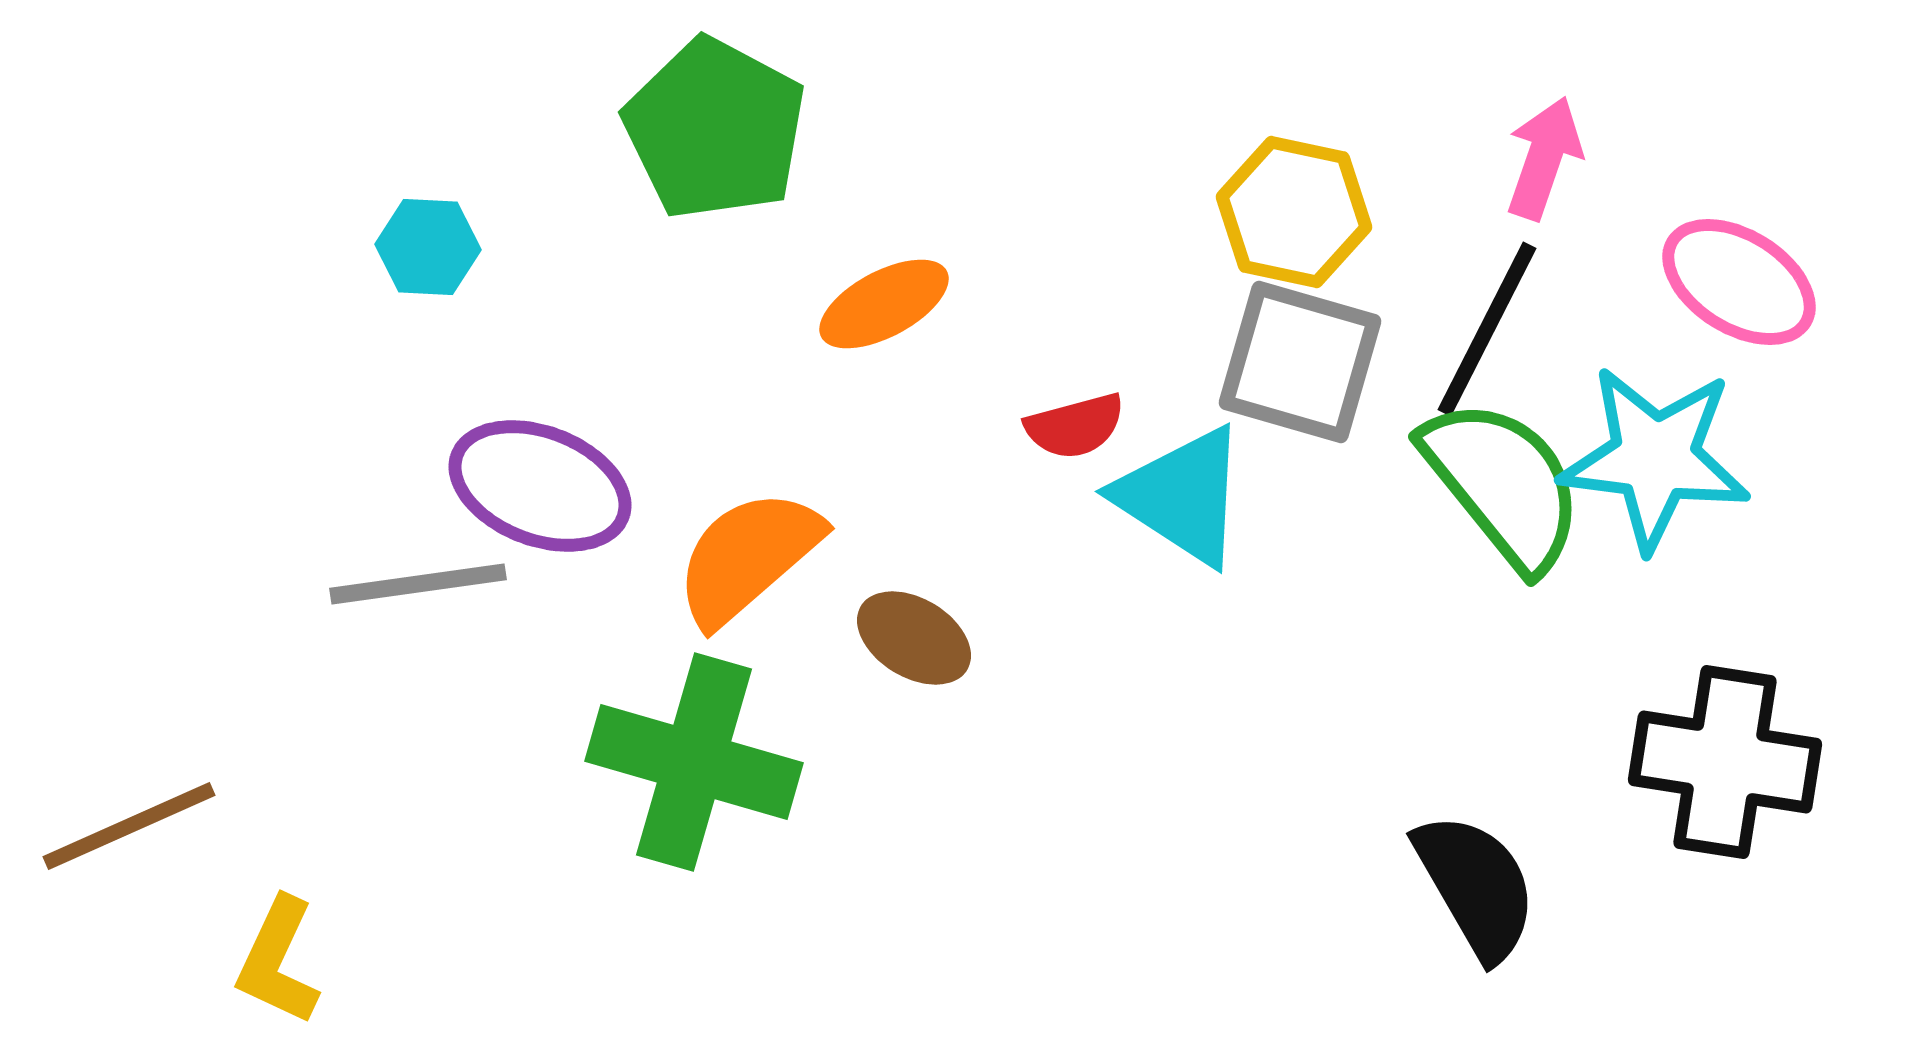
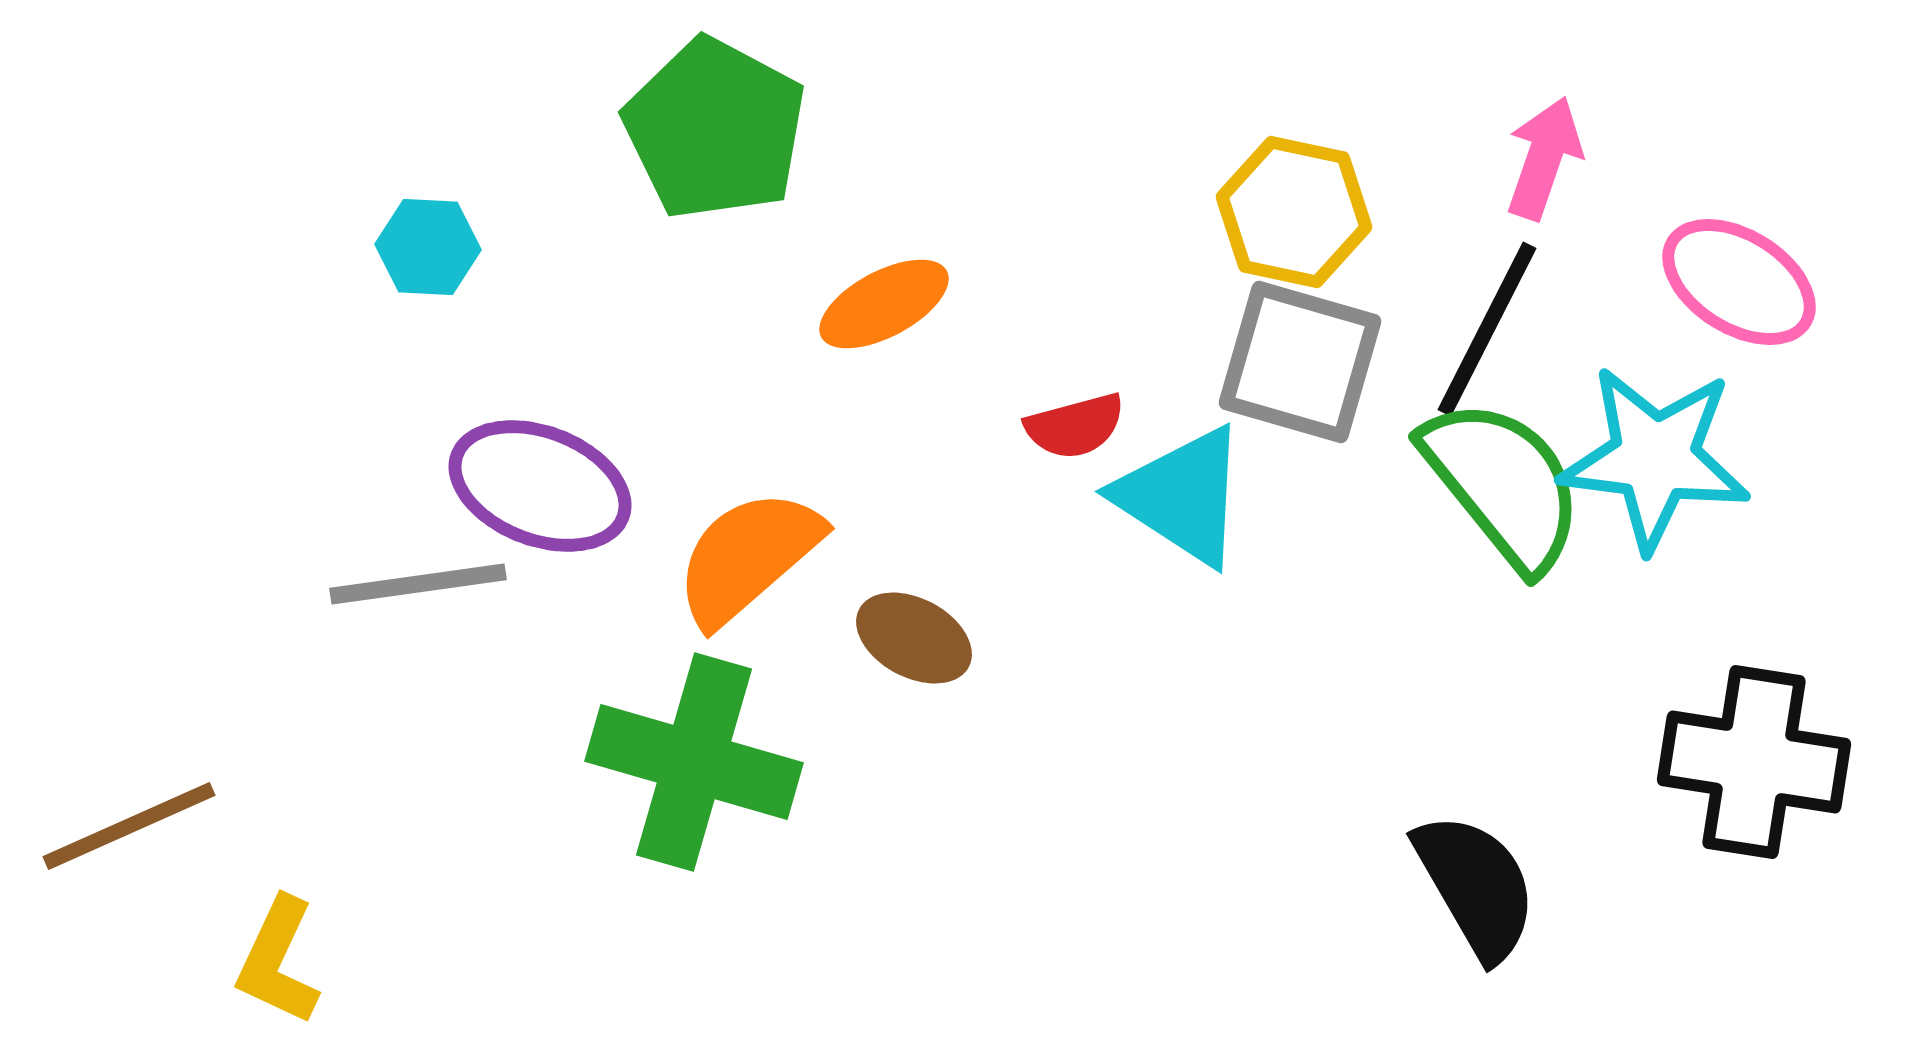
brown ellipse: rotated 3 degrees counterclockwise
black cross: moved 29 px right
